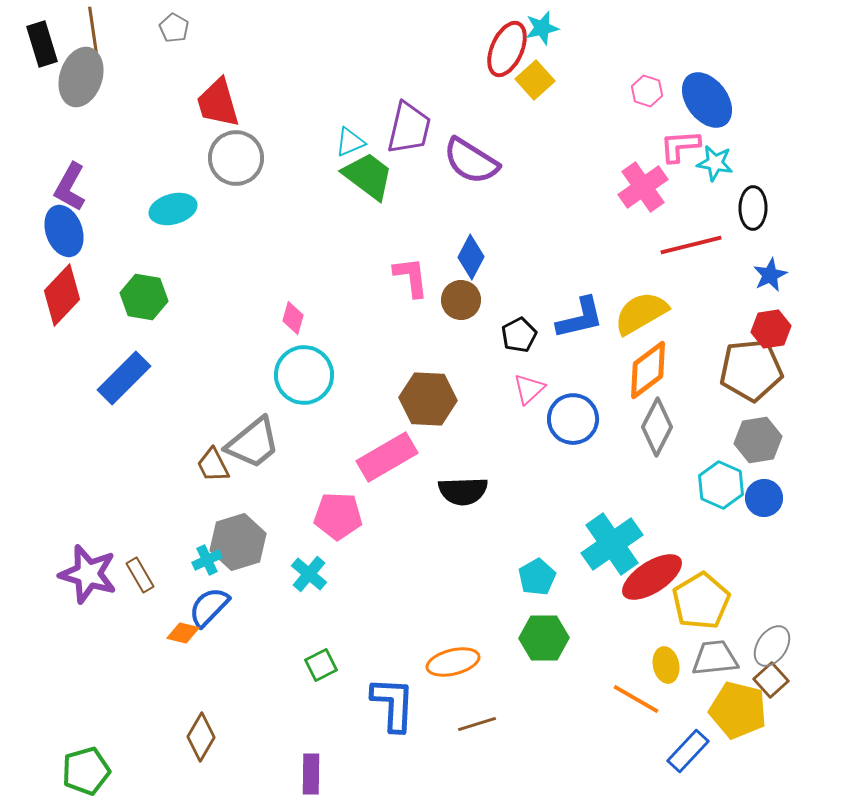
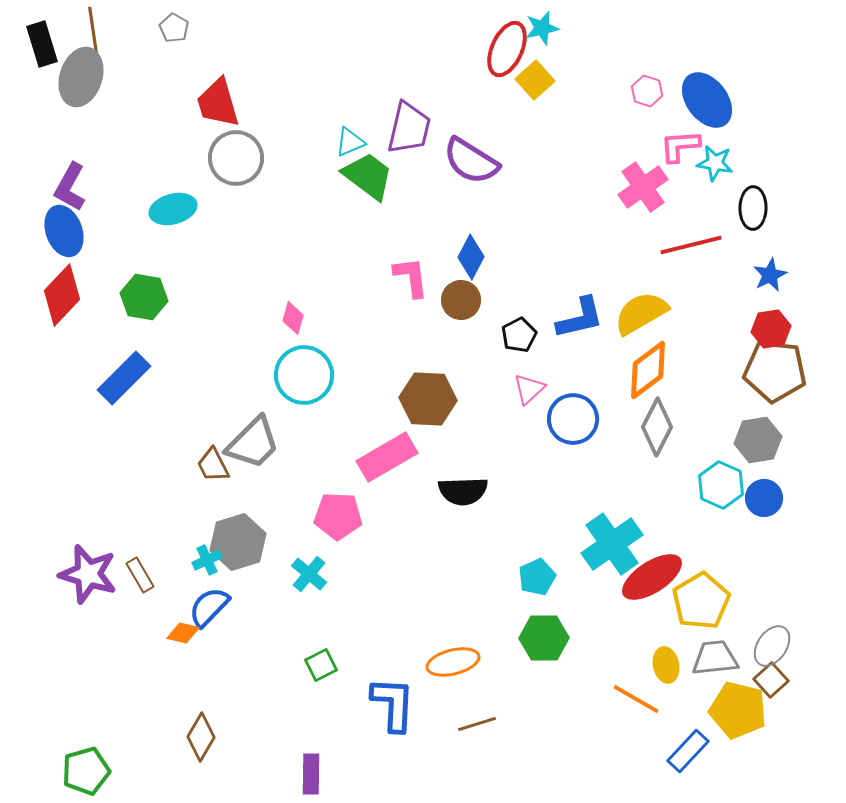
brown pentagon at (751, 370): moved 24 px right, 1 px down; rotated 12 degrees clockwise
gray trapezoid at (253, 443): rotated 6 degrees counterclockwise
cyan pentagon at (537, 577): rotated 6 degrees clockwise
